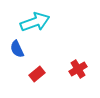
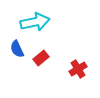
cyan arrow: rotated 8 degrees clockwise
red rectangle: moved 4 px right, 16 px up
